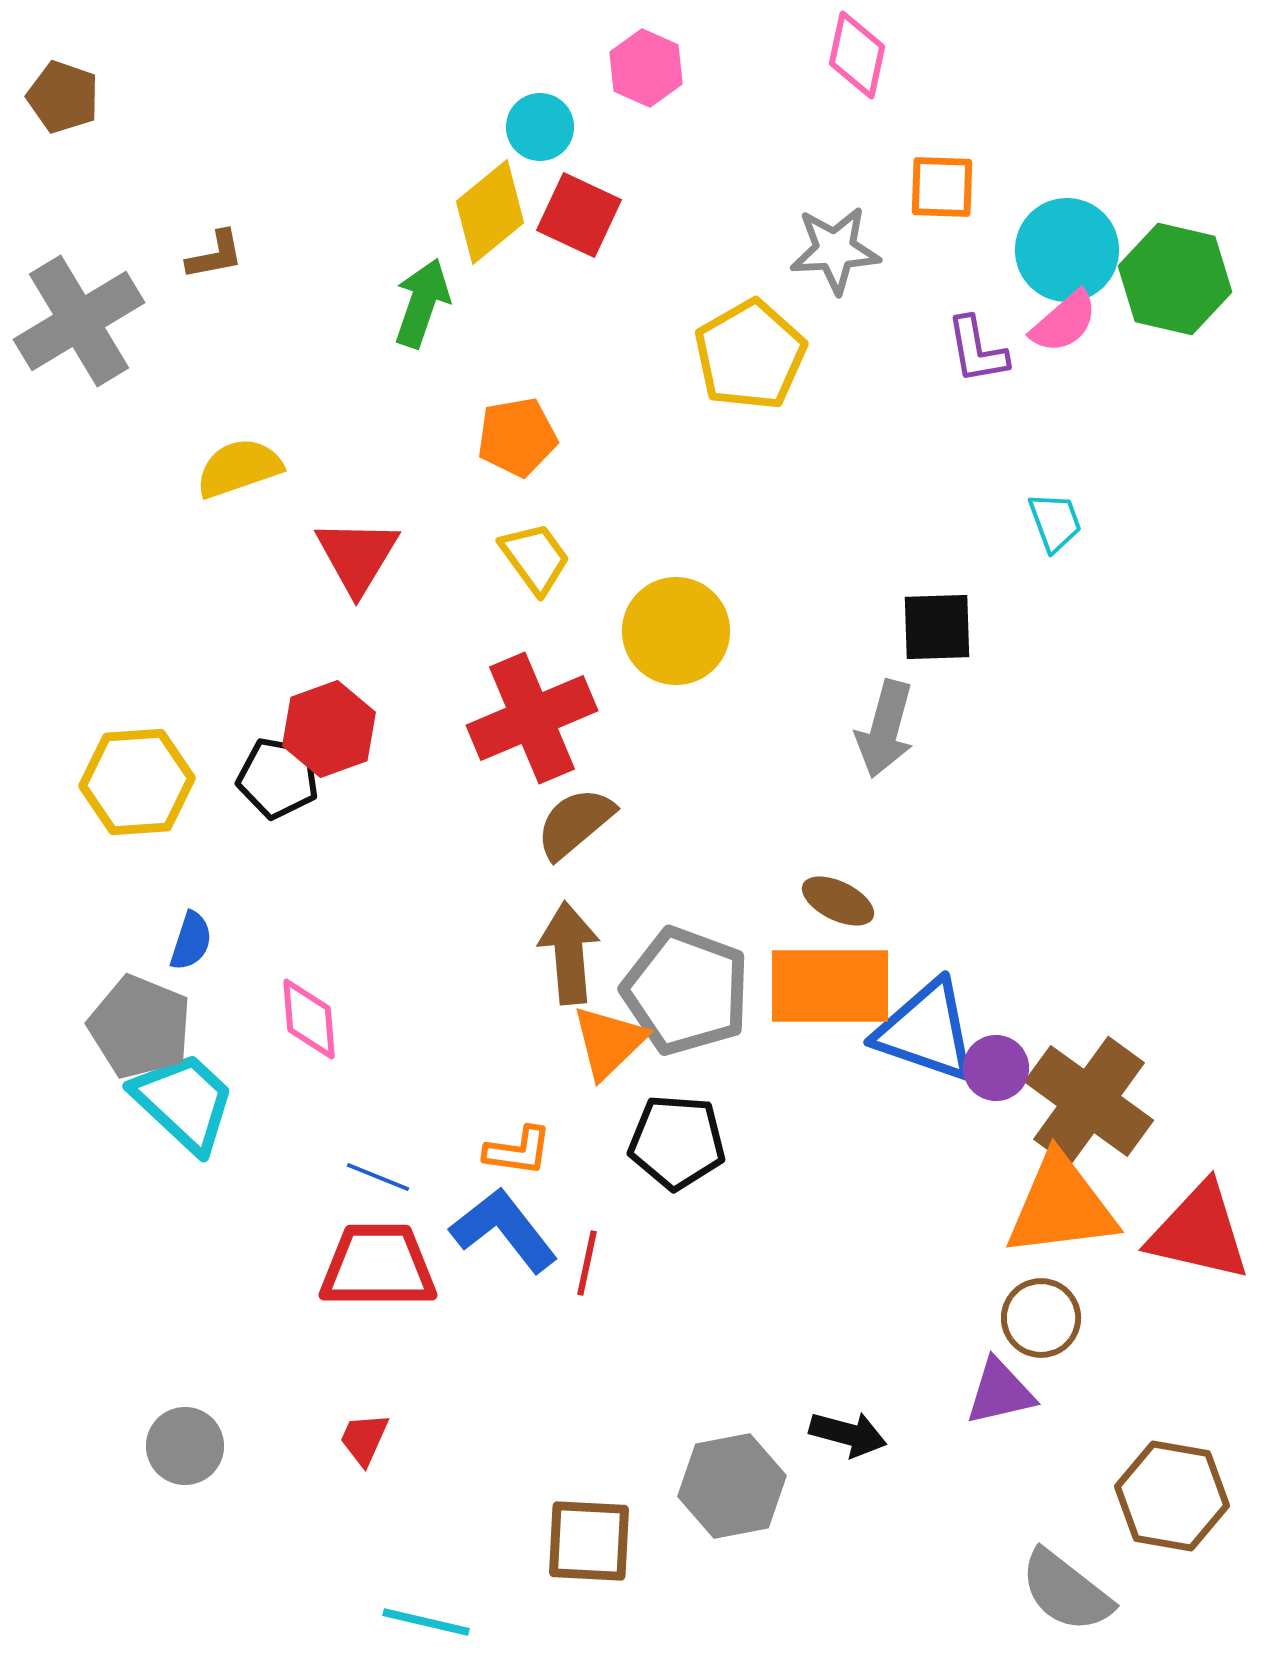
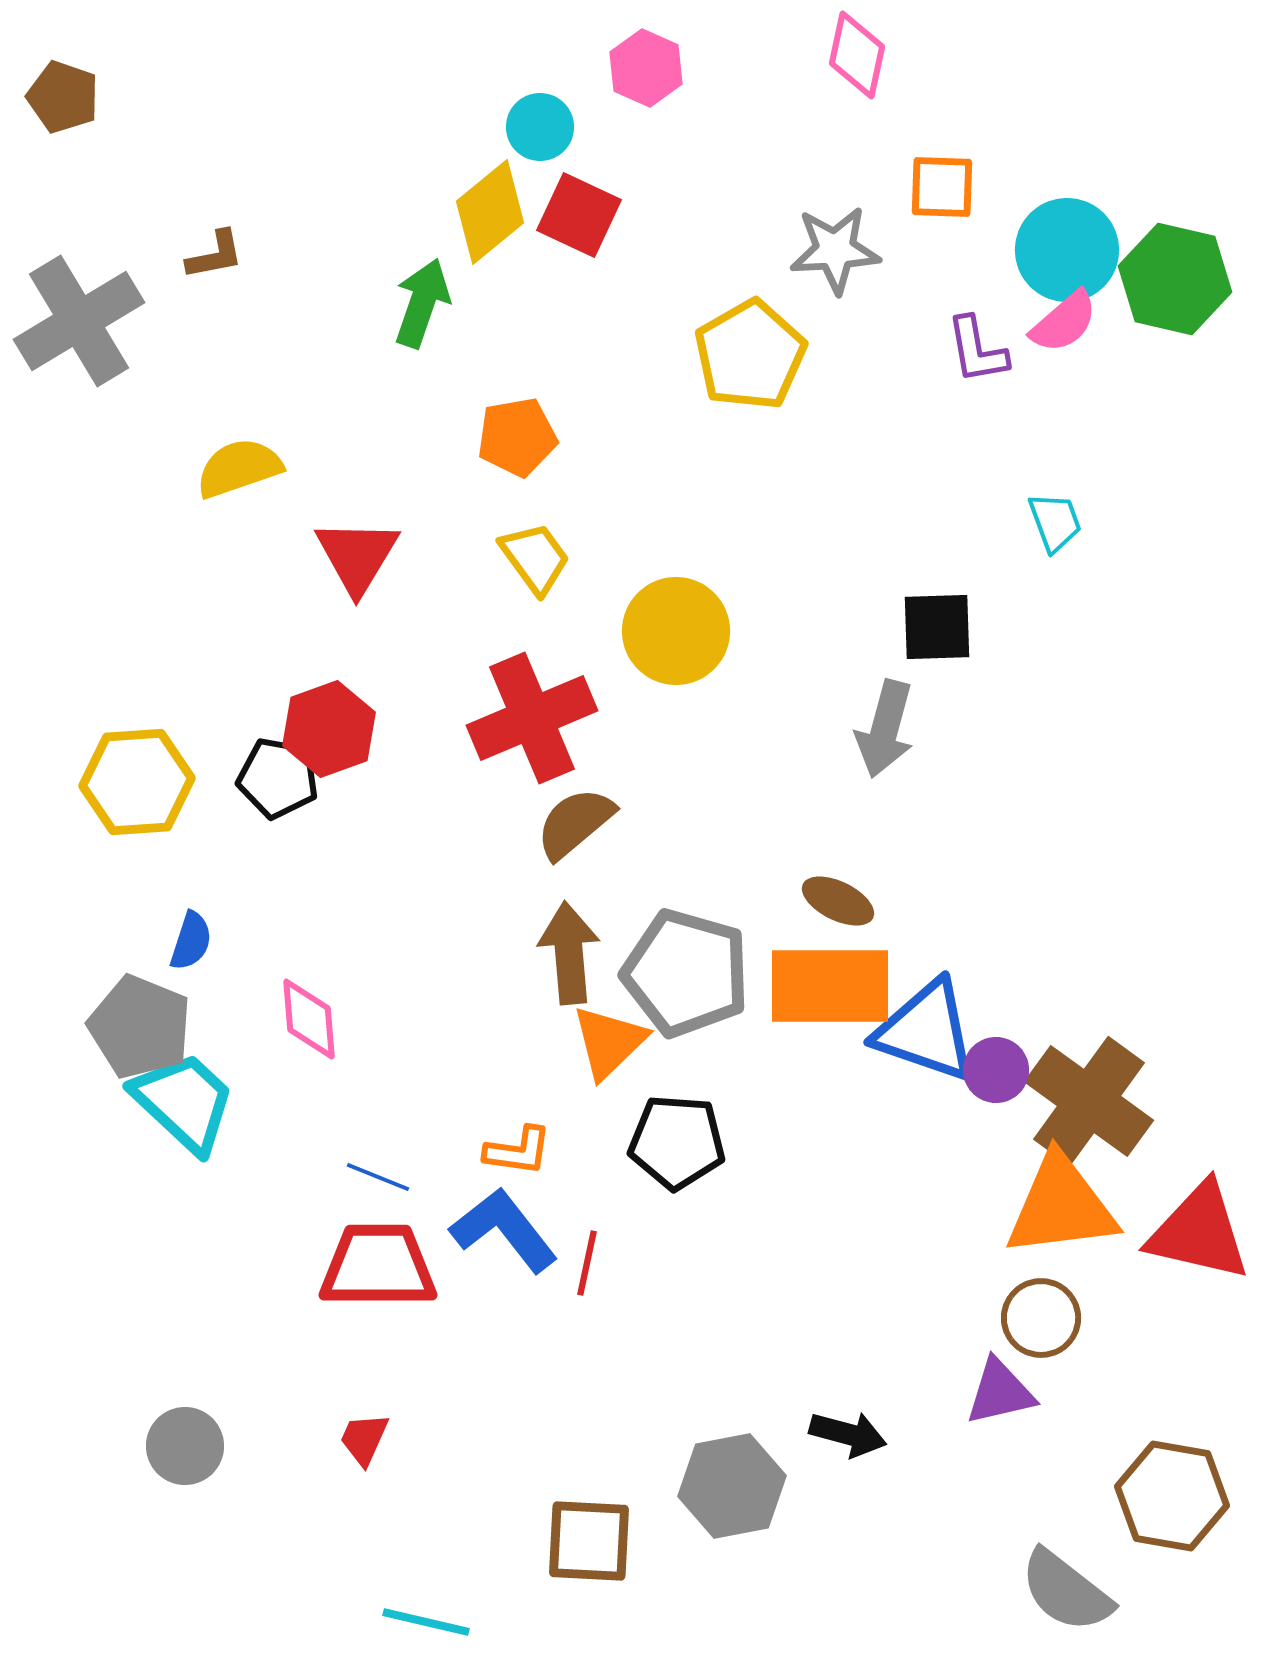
gray pentagon at (686, 991): moved 18 px up; rotated 4 degrees counterclockwise
purple circle at (996, 1068): moved 2 px down
